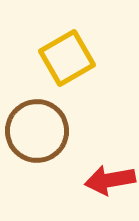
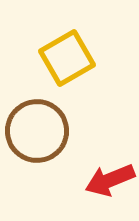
red arrow: rotated 12 degrees counterclockwise
